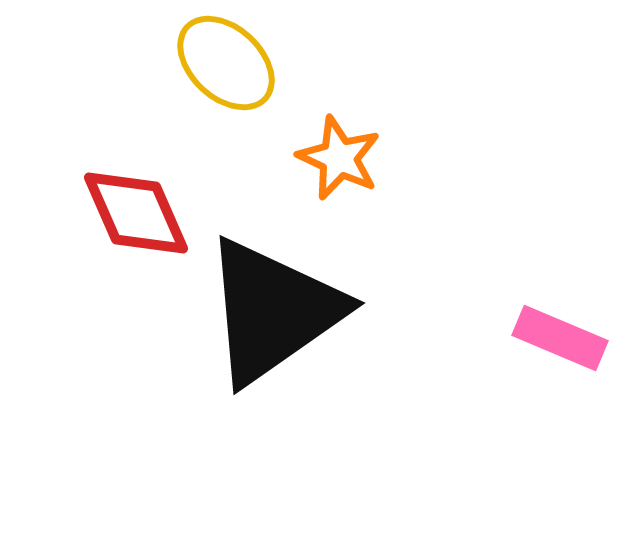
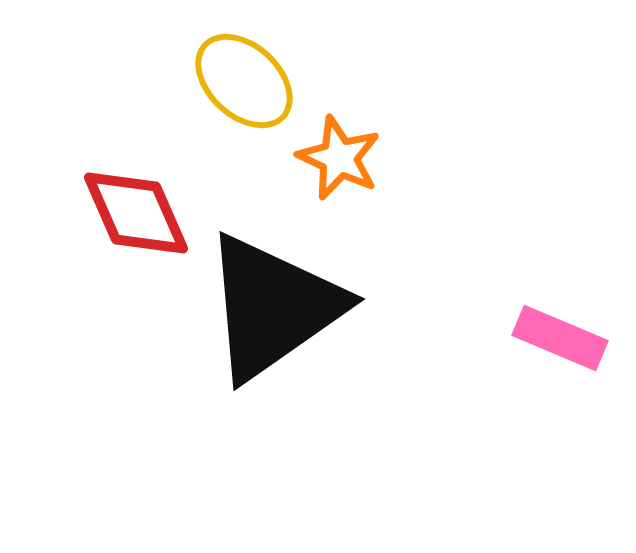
yellow ellipse: moved 18 px right, 18 px down
black triangle: moved 4 px up
